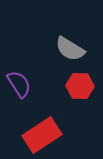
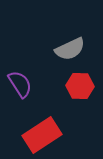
gray semicircle: rotated 56 degrees counterclockwise
purple semicircle: moved 1 px right
